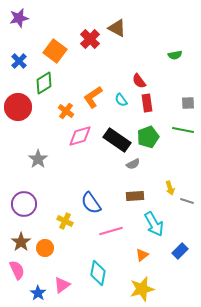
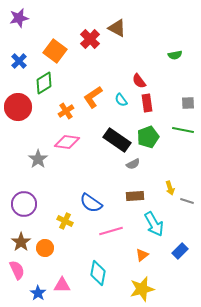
orange cross: rotated 21 degrees clockwise
pink diamond: moved 13 px left, 6 px down; rotated 25 degrees clockwise
blue semicircle: rotated 20 degrees counterclockwise
pink triangle: rotated 36 degrees clockwise
